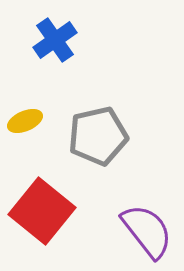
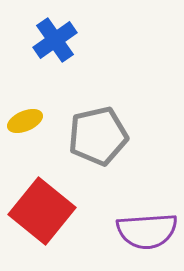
purple semicircle: rotated 124 degrees clockwise
